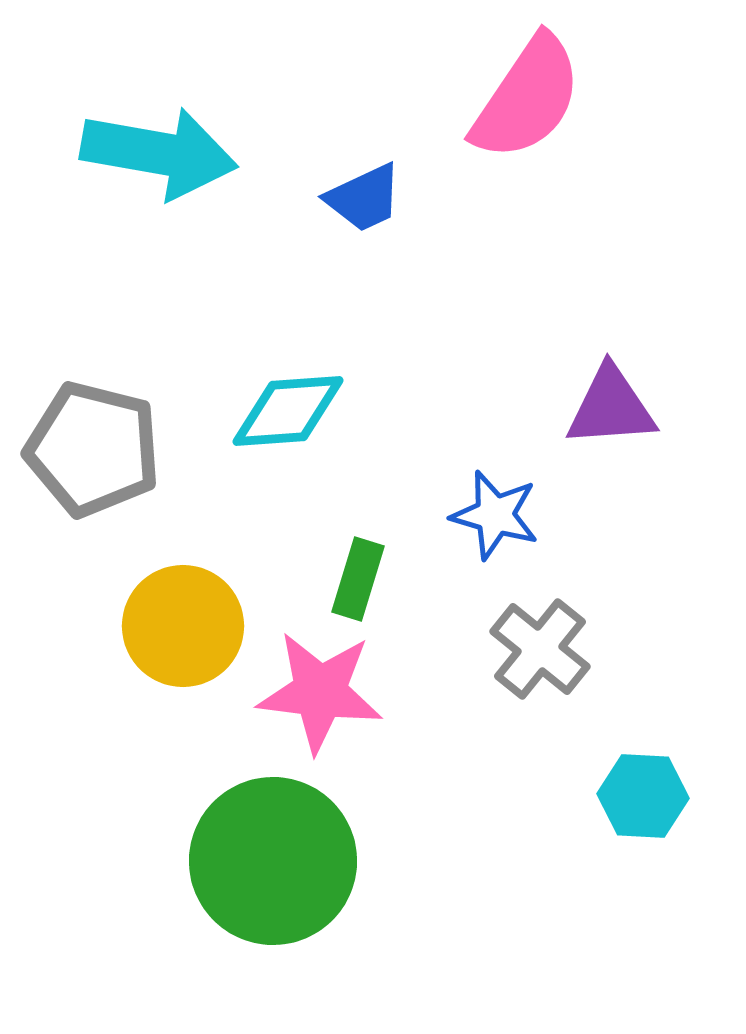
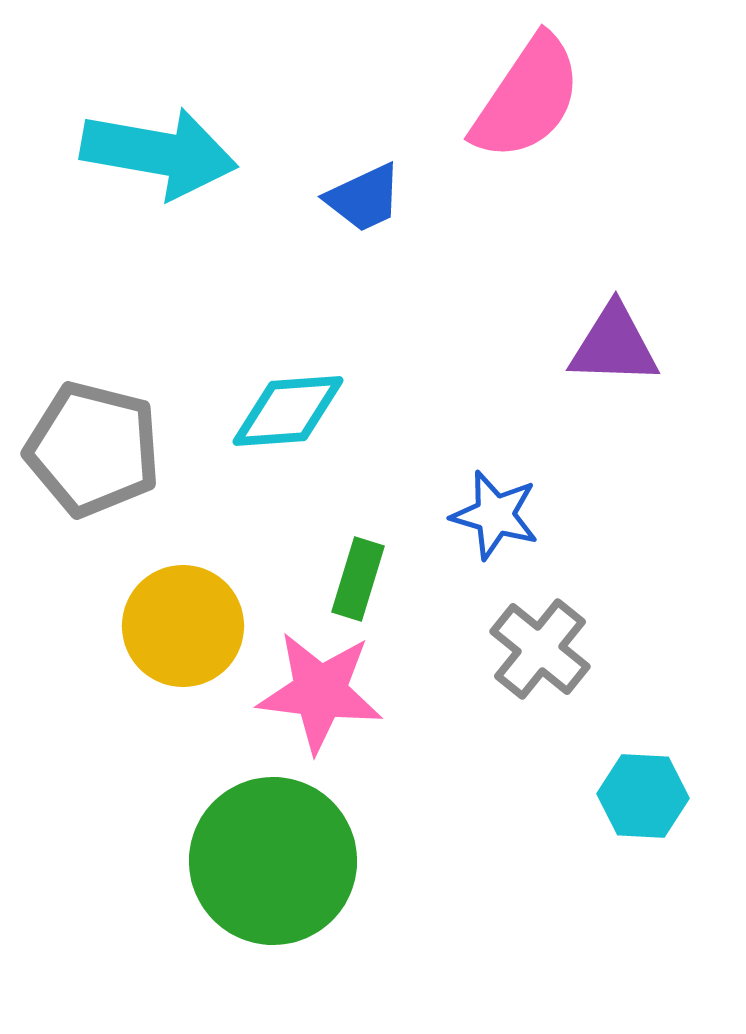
purple triangle: moved 3 px right, 62 px up; rotated 6 degrees clockwise
